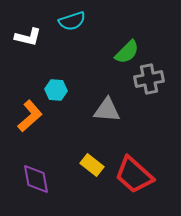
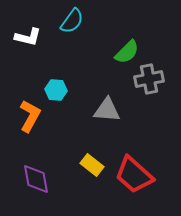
cyan semicircle: rotated 36 degrees counterclockwise
orange L-shape: rotated 20 degrees counterclockwise
